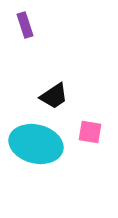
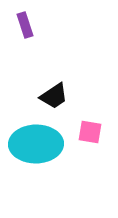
cyan ellipse: rotated 15 degrees counterclockwise
